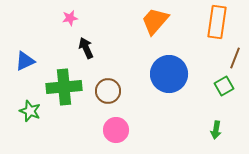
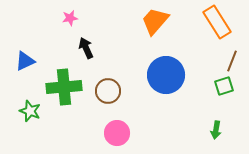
orange rectangle: rotated 40 degrees counterclockwise
brown line: moved 3 px left, 3 px down
blue circle: moved 3 px left, 1 px down
green square: rotated 12 degrees clockwise
pink circle: moved 1 px right, 3 px down
